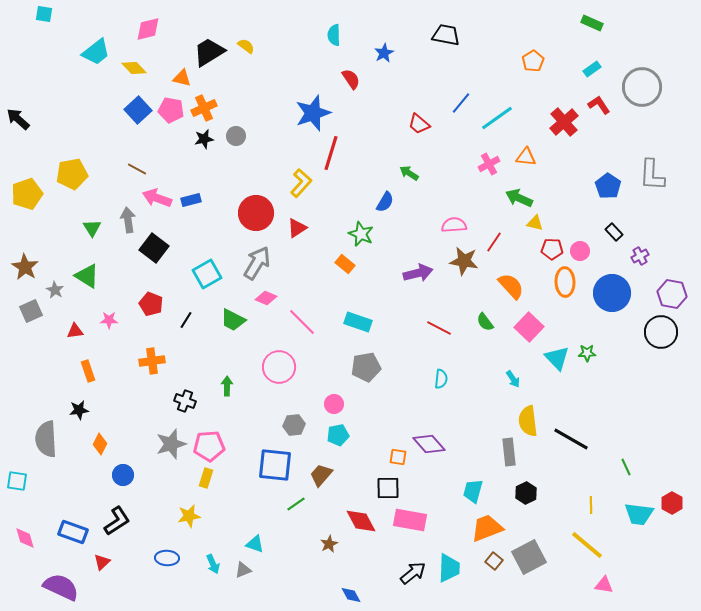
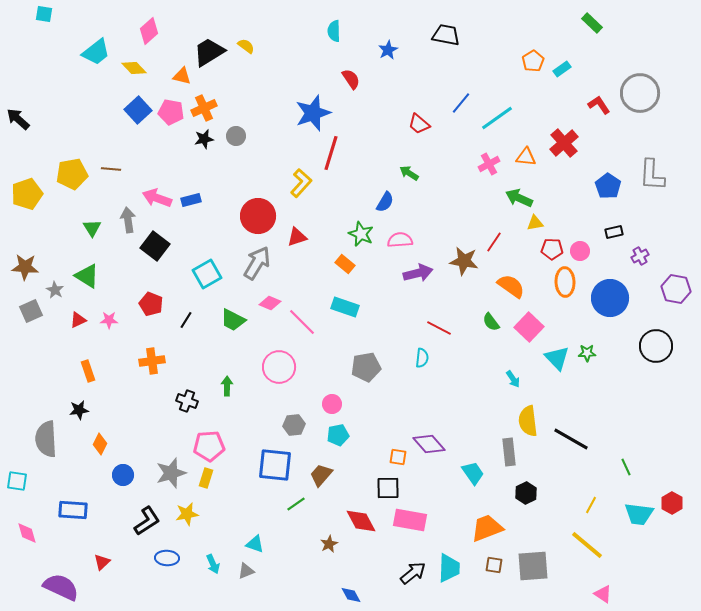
green rectangle at (592, 23): rotated 20 degrees clockwise
pink diamond at (148, 29): moved 1 px right, 2 px down; rotated 28 degrees counterclockwise
cyan semicircle at (334, 35): moved 4 px up
blue star at (384, 53): moved 4 px right, 3 px up
cyan rectangle at (592, 69): moved 30 px left
orange triangle at (182, 78): moved 2 px up
gray circle at (642, 87): moved 2 px left, 6 px down
pink pentagon at (171, 110): moved 2 px down
red cross at (564, 122): moved 21 px down
brown line at (137, 169): moved 26 px left; rotated 24 degrees counterclockwise
red circle at (256, 213): moved 2 px right, 3 px down
yellow triangle at (535, 223): rotated 24 degrees counterclockwise
pink semicircle at (454, 225): moved 54 px left, 15 px down
red triangle at (297, 228): moved 9 px down; rotated 15 degrees clockwise
black rectangle at (614, 232): rotated 60 degrees counterclockwise
black square at (154, 248): moved 1 px right, 2 px up
brown star at (25, 267): rotated 28 degrees counterclockwise
orange semicircle at (511, 286): rotated 12 degrees counterclockwise
blue circle at (612, 293): moved 2 px left, 5 px down
purple hexagon at (672, 294): moved 4 px right, 5 px up
pink diamond at (266, 298): moved 4 px right, 5 px down
cyan rectangle at (358, 322): moved 13 px left, 15 px up
green semicircle at (485, 322): moved 6 px right
red triangle at (75, 331): moved 3 px right, 11 px up; rotated 18 degrees counterclockwise
black circle at (661, 332): moved 5 px left, 14 px down
cyan semicircle at (441, 379): moved 19 px left, 21 px up
black cross at (185, 401): moved 2 px right
pink circle at (334, 404): moved 2 px left
gray star at (171, 444): moved 29 px down
cyan trapezoid at (473, 491): moved 18 px up; rotated 130 degrees clockwise
yellow line at (591, 505): rotated 30 degrees clockwise
yellow star at (189, 516): moved 2 px left, 2 px up
black L-shape at (117, 521): moved 30 px right
blue rectangle at (73, 532): moved 22 px up; rotated 16 degrees counterclockwise
pink diamond at (25, 538): moved 2 px right, 5 px up
gray square at (529, 557): moved 4 px right, 9 px down; rotated 24 degrees clockwise
brown square at (494, 561): moved 4 px down; rotated 30 degrees counterclockwise
gray triangle at (243, 570): moved 3 px right, 1 px down
pink triangle at (604, 585): moved 1 px left, 9 px down; rotated 24 degrees clockwise
